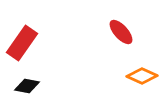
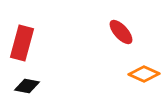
red rectangle: rotated 20 degrees counterclockwise
orange diamond: moved 2 px right, 2 px up
